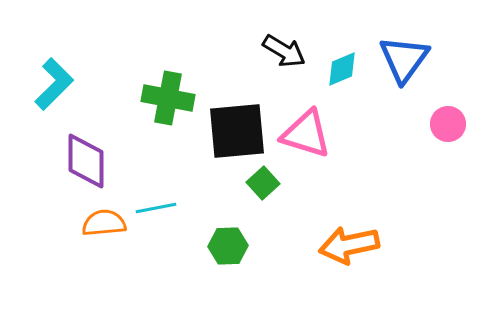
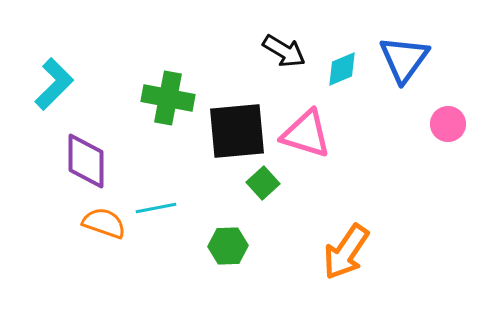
orange semicircle: rotated 24 degrees clockwise
orange arrow: moved 3 px left, 7 px down; rotated 44 degrees counterclockwise
